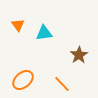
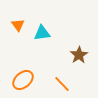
cyan triangle: moved 2 px left
